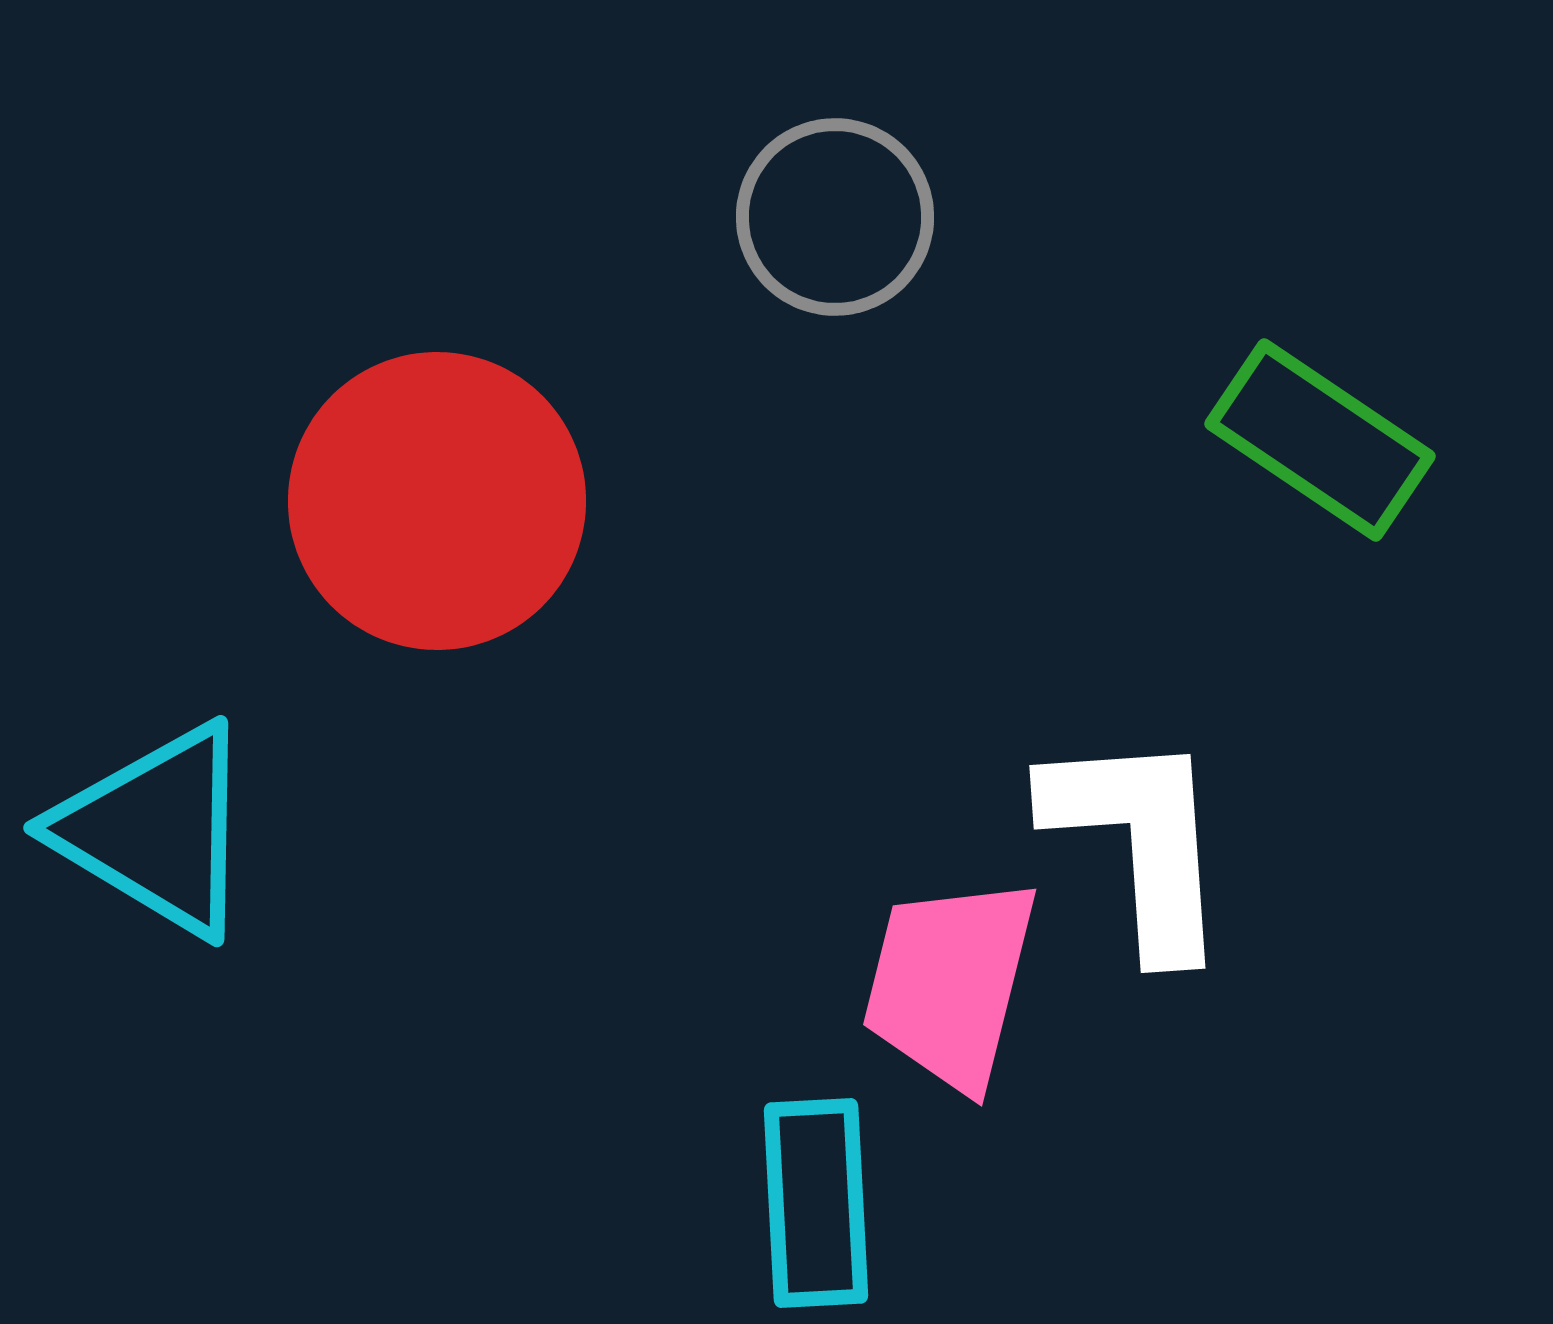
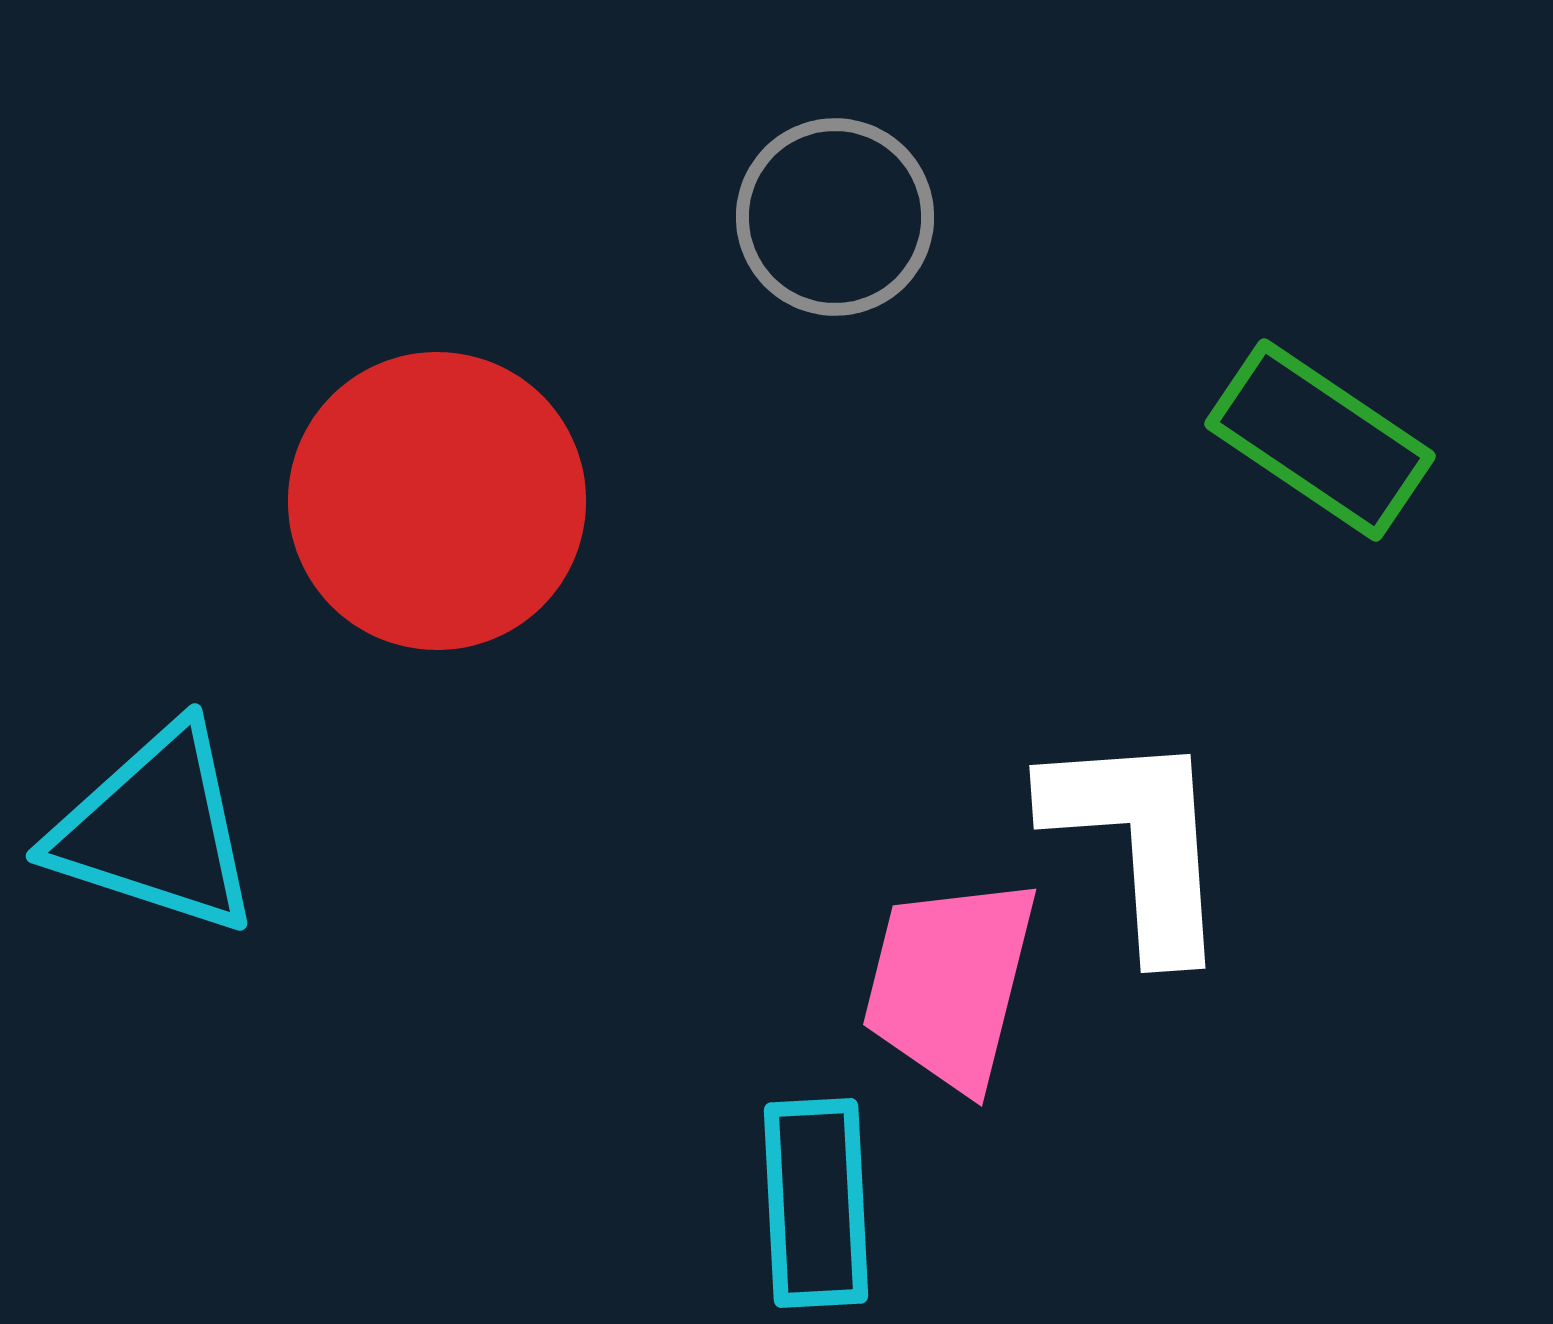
cyan triangle: rotated 13 degrees counterclockwise
